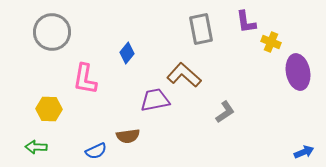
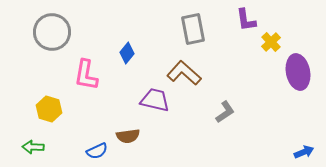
purple L-shape: moved 2 px up
gray rectangle: moved 8 px left
yellow cross: rotated 24 degrees clockwise
brown L-shape: moved 2 px up
pink L-shape: moved 1 px right, 4 px up
purple trapezoid: rotated 24 degrees clockwise
yellow hexagon: rotated 15 degrees clockwise
green arrow: moved 3 px left
blue semicircle: moved 1 px right
